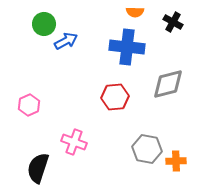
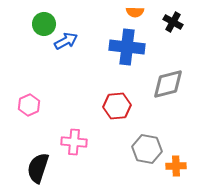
red hexagon: moved 2 px right, 9 px down
pink cross: rotated 15 degrees counterclockwise
orange cross: moved 5 px down
